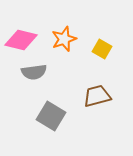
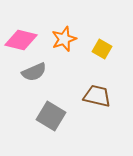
gray semicircle: rotated 15 degrees counterclockwise
brown trapezoid: rotated 28 degrees clockwise
